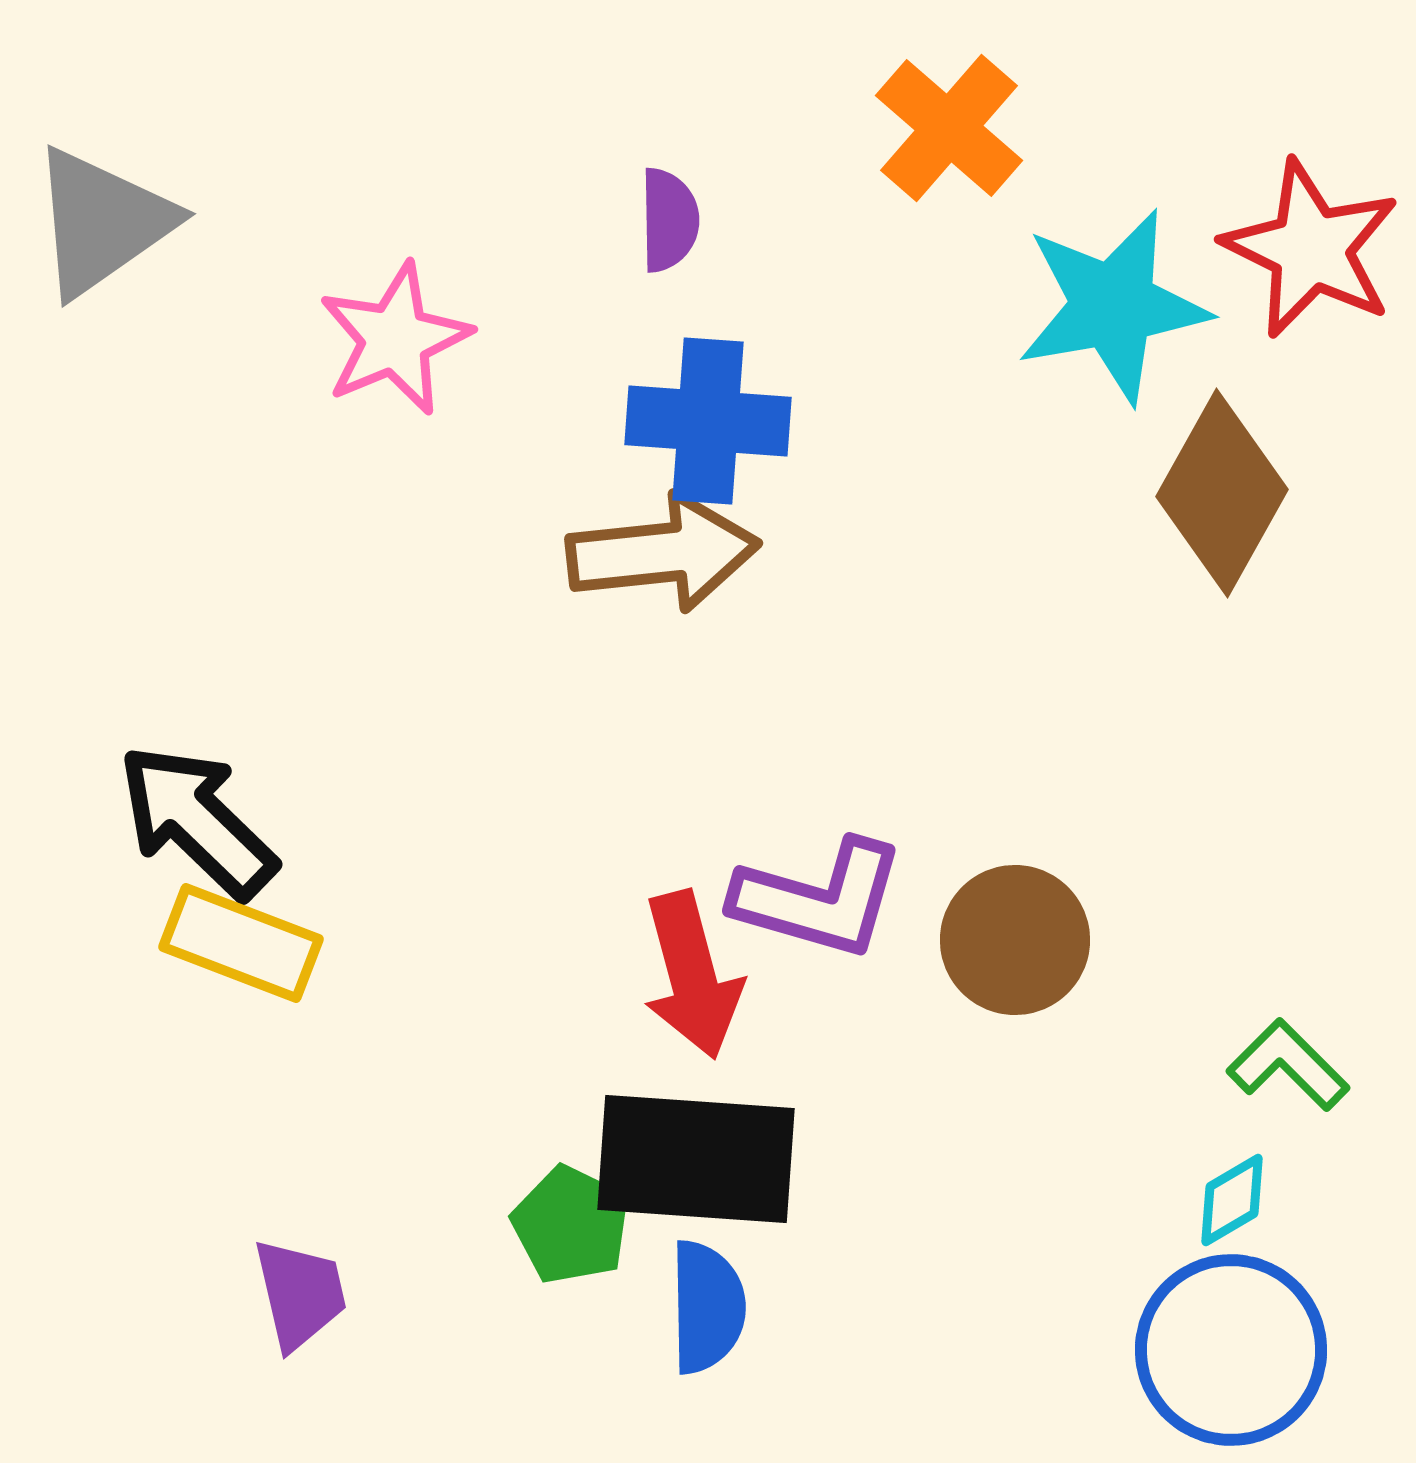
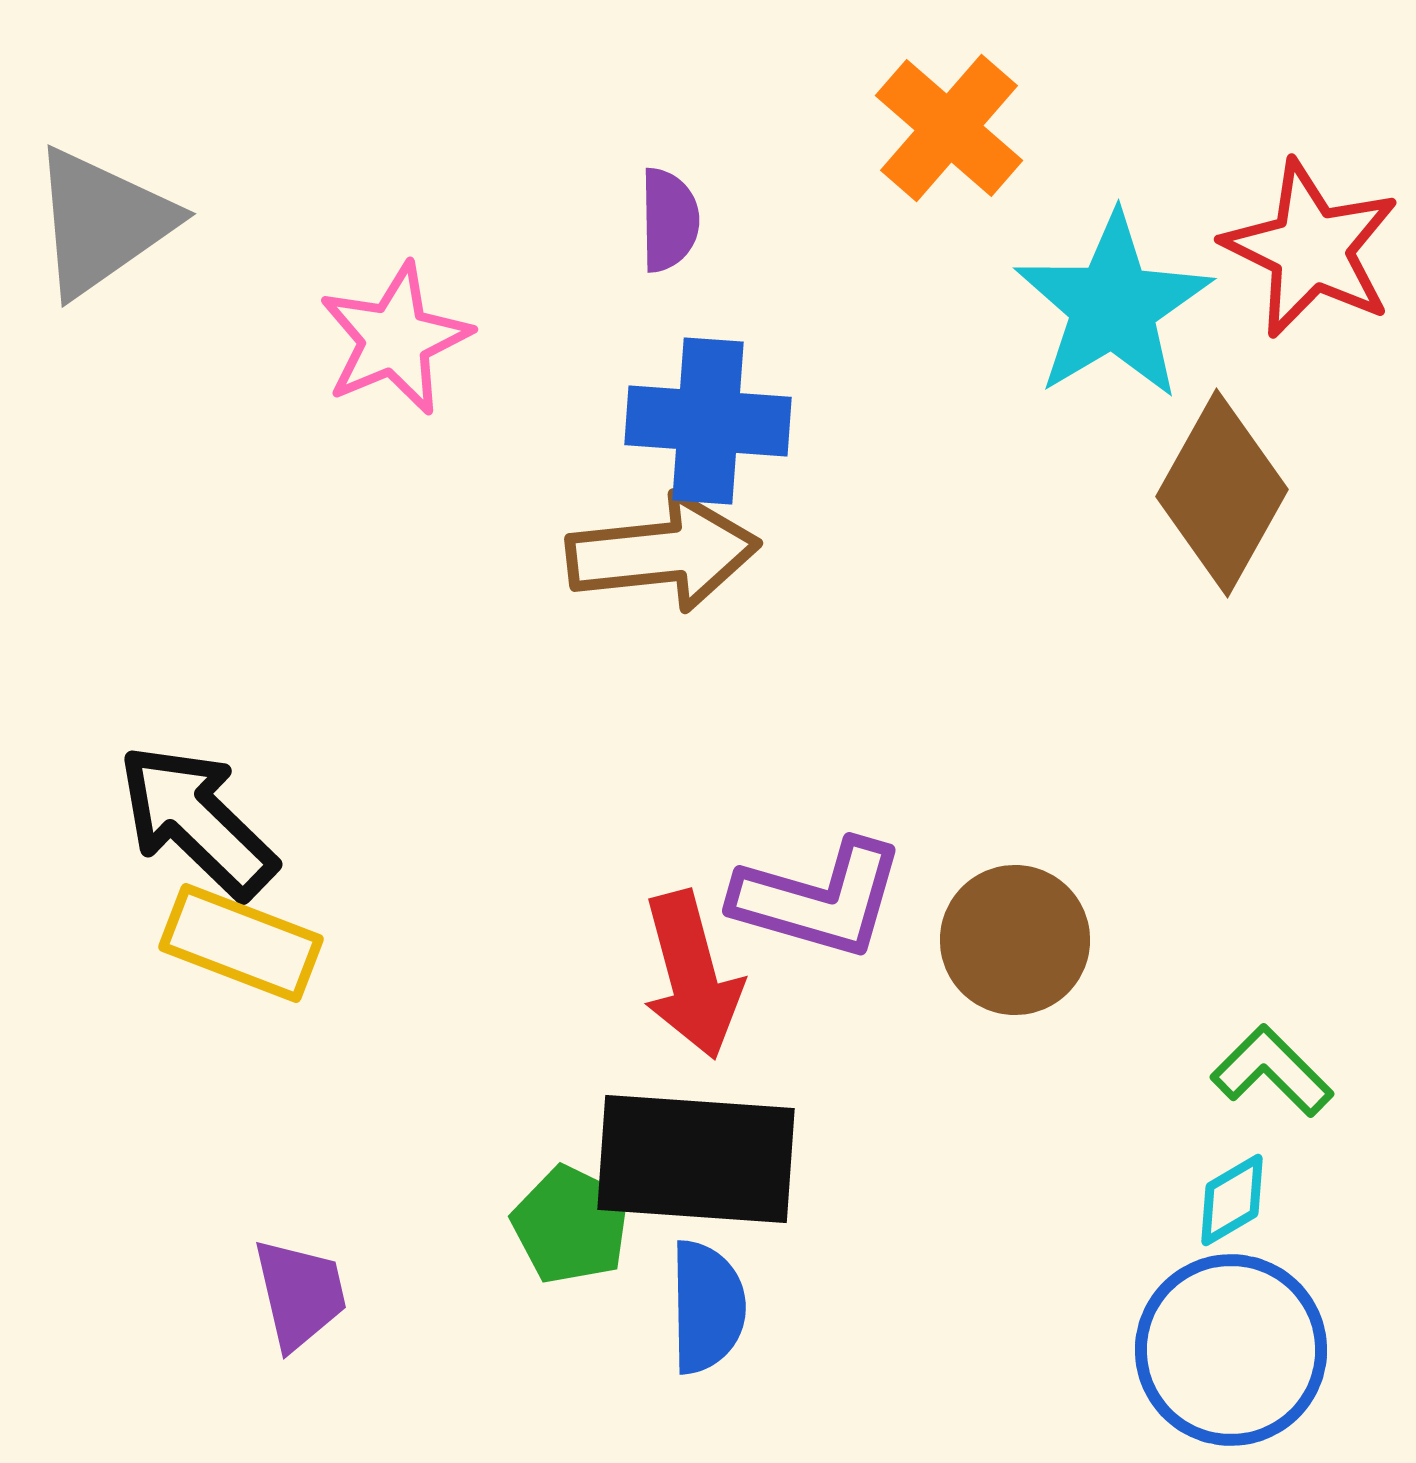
cyan star: rotated 21 degrees counterclockwise
green L-shape: moved 16 px left, 6 px down
